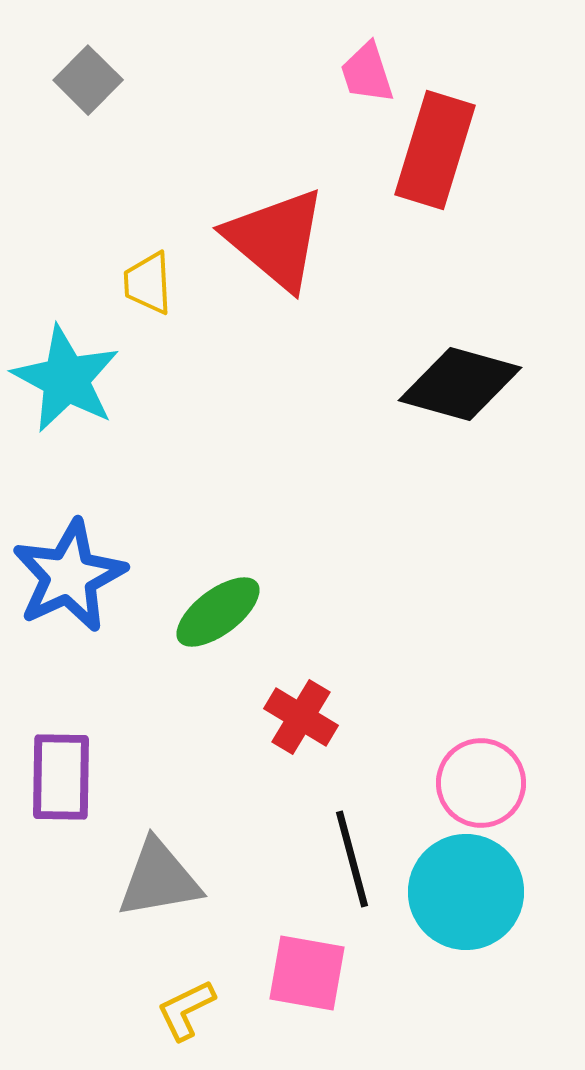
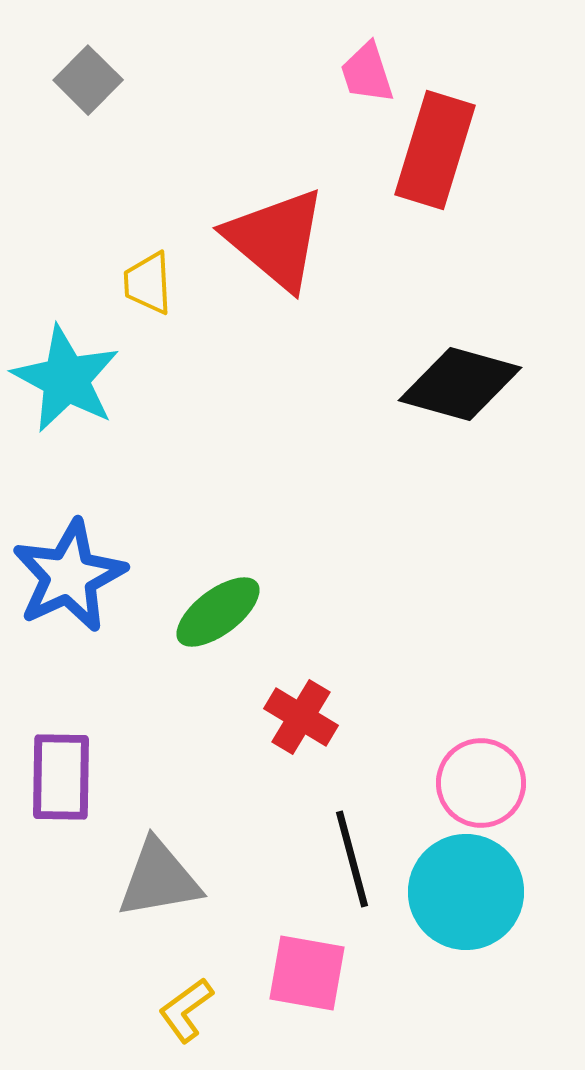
yellow L-shape: rotated 10 degrees counterclockwise
